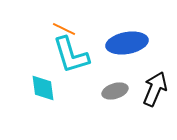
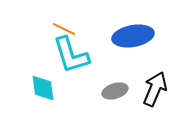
blue ellipse: moved 6 px right, 7 px up
